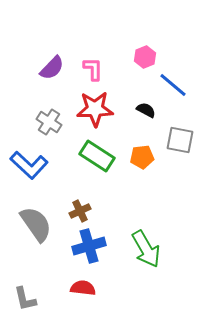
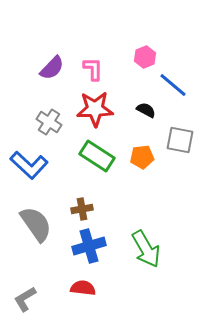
brown cross: moved 2 px right, 2 px up; rotated 15 degrees clockwise
gray L-shape: rotated 72 degrees clockwise
